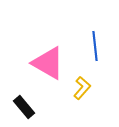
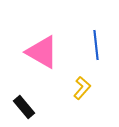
blue line: moved 1 px right, 1 px up
pink triangle: moved 6 px left, 11 px up
